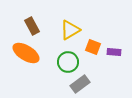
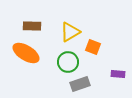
brown rectangle: rotated 60 degrees counterclockwise
yellow triangle: moved 2 px down
purple rectangle: moved 4 px right, 22 px down
gray rectangle: rotated 18 degrees clockwise
